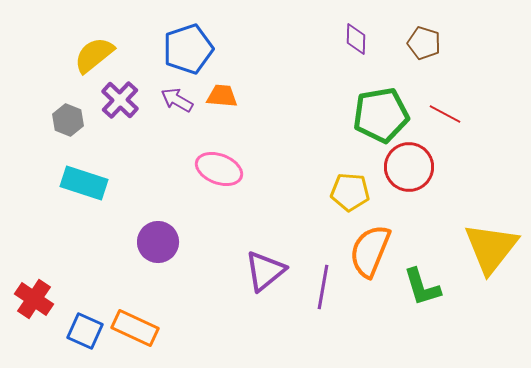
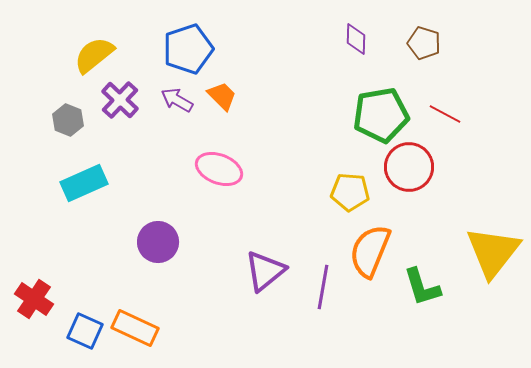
orange trapezoid: rotated 40 degrees clockwise
cyan rectangle: rotated 42 degrees counterclockwise
yellow triangle: moved 2 px right, 4 px down
